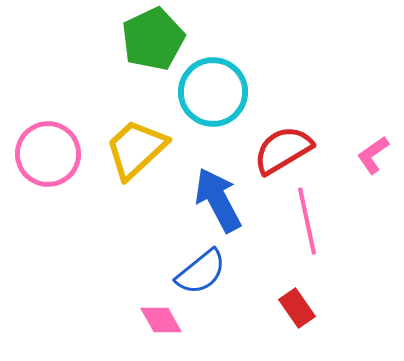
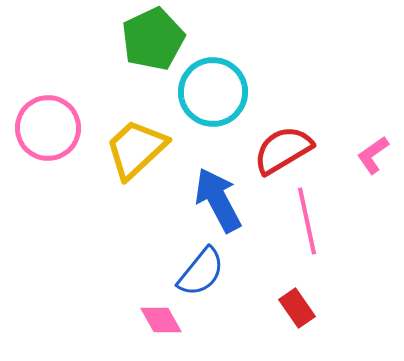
pink circle: moved 26 px up
blue semicircle: rotated 12 degrees counterclockwise
